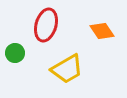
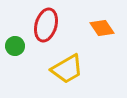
orange diamond: moved 3 px up
green circle: moved 7 px up
